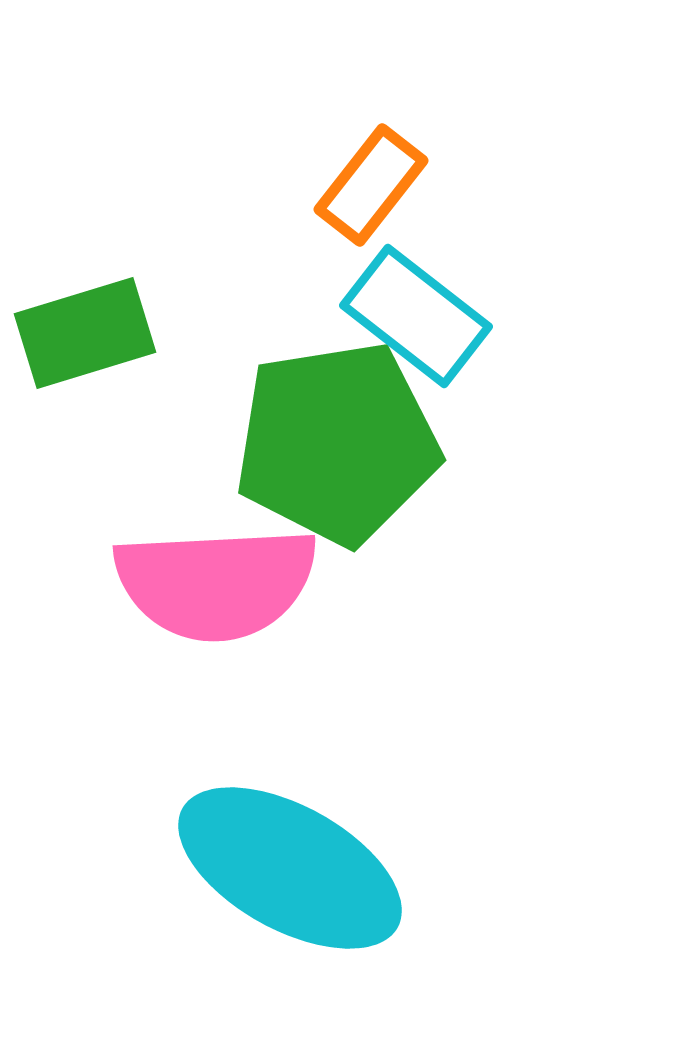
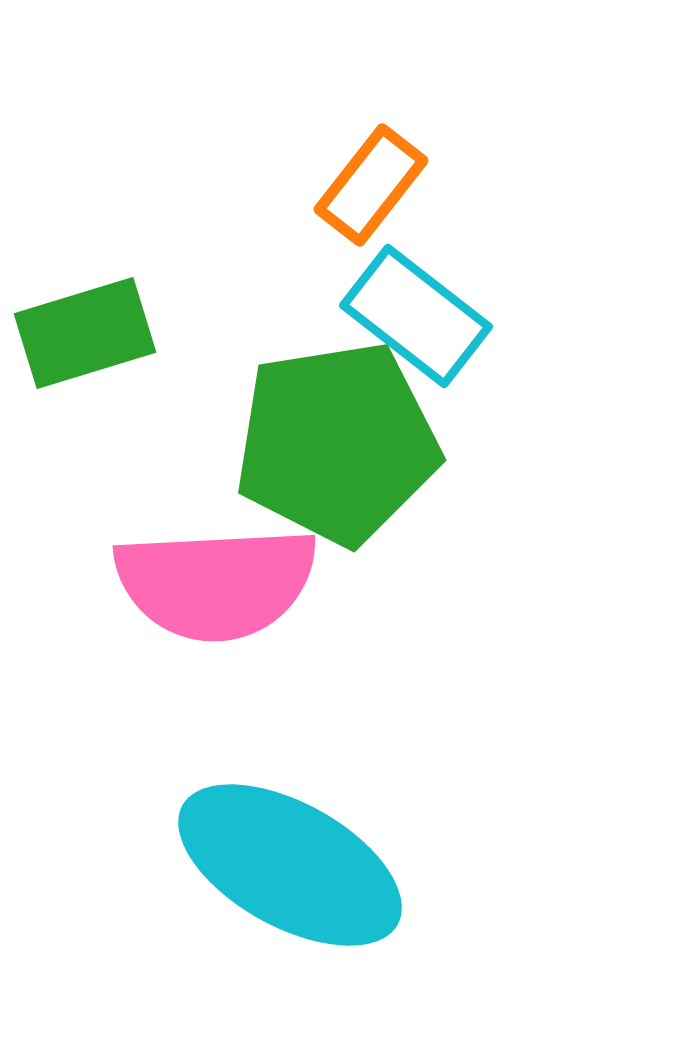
cyan ellipse: moved 3 px up
